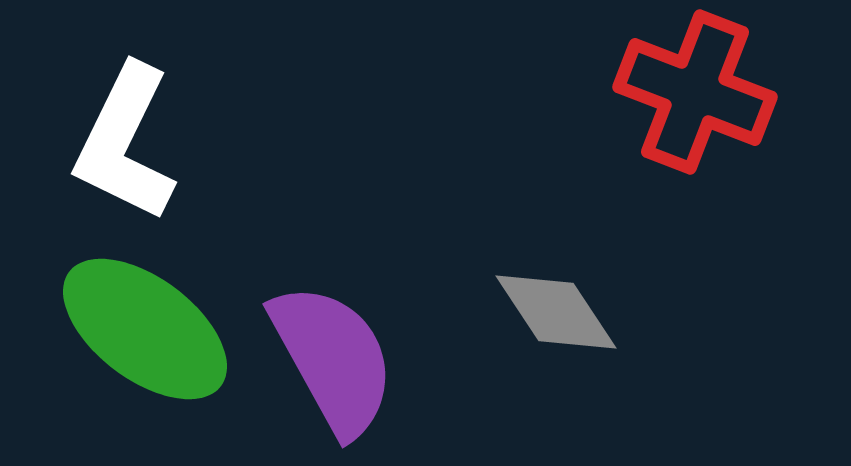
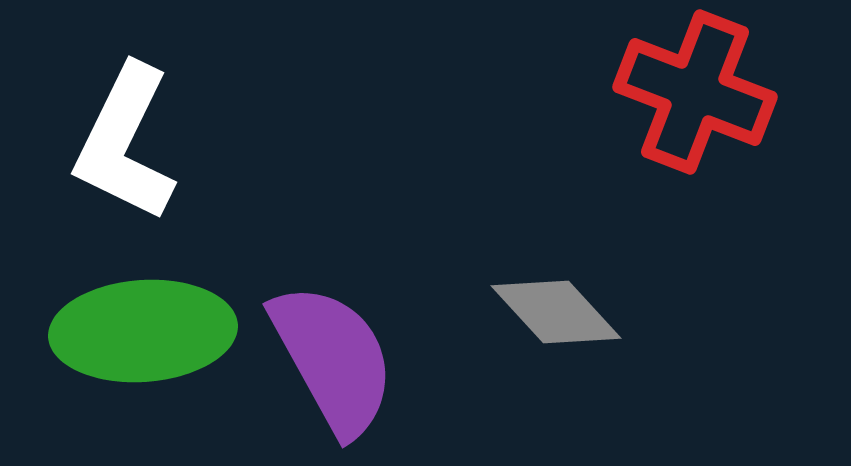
gray diamond: rotated 9 degrees counterclockwise
green ellipse: moved 2 px left, 2 px down; rotated 41 degrees counterclockwise
